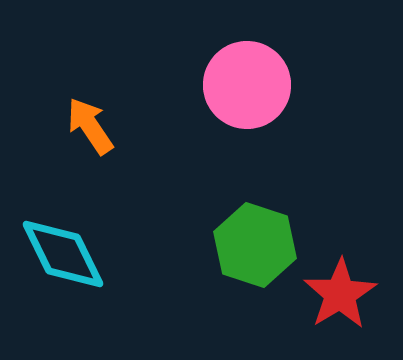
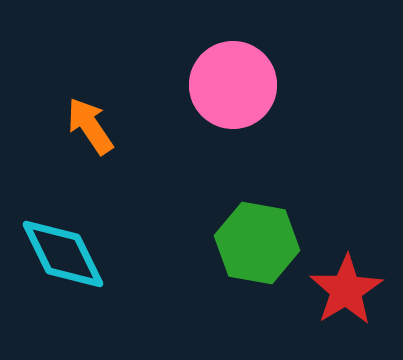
pink circle: moved 14 px left
green hexagon: moved 2 px right, 2 px up; rotated 8 degrees counterclockwise
red star: moved 6 px right, 4 px up
